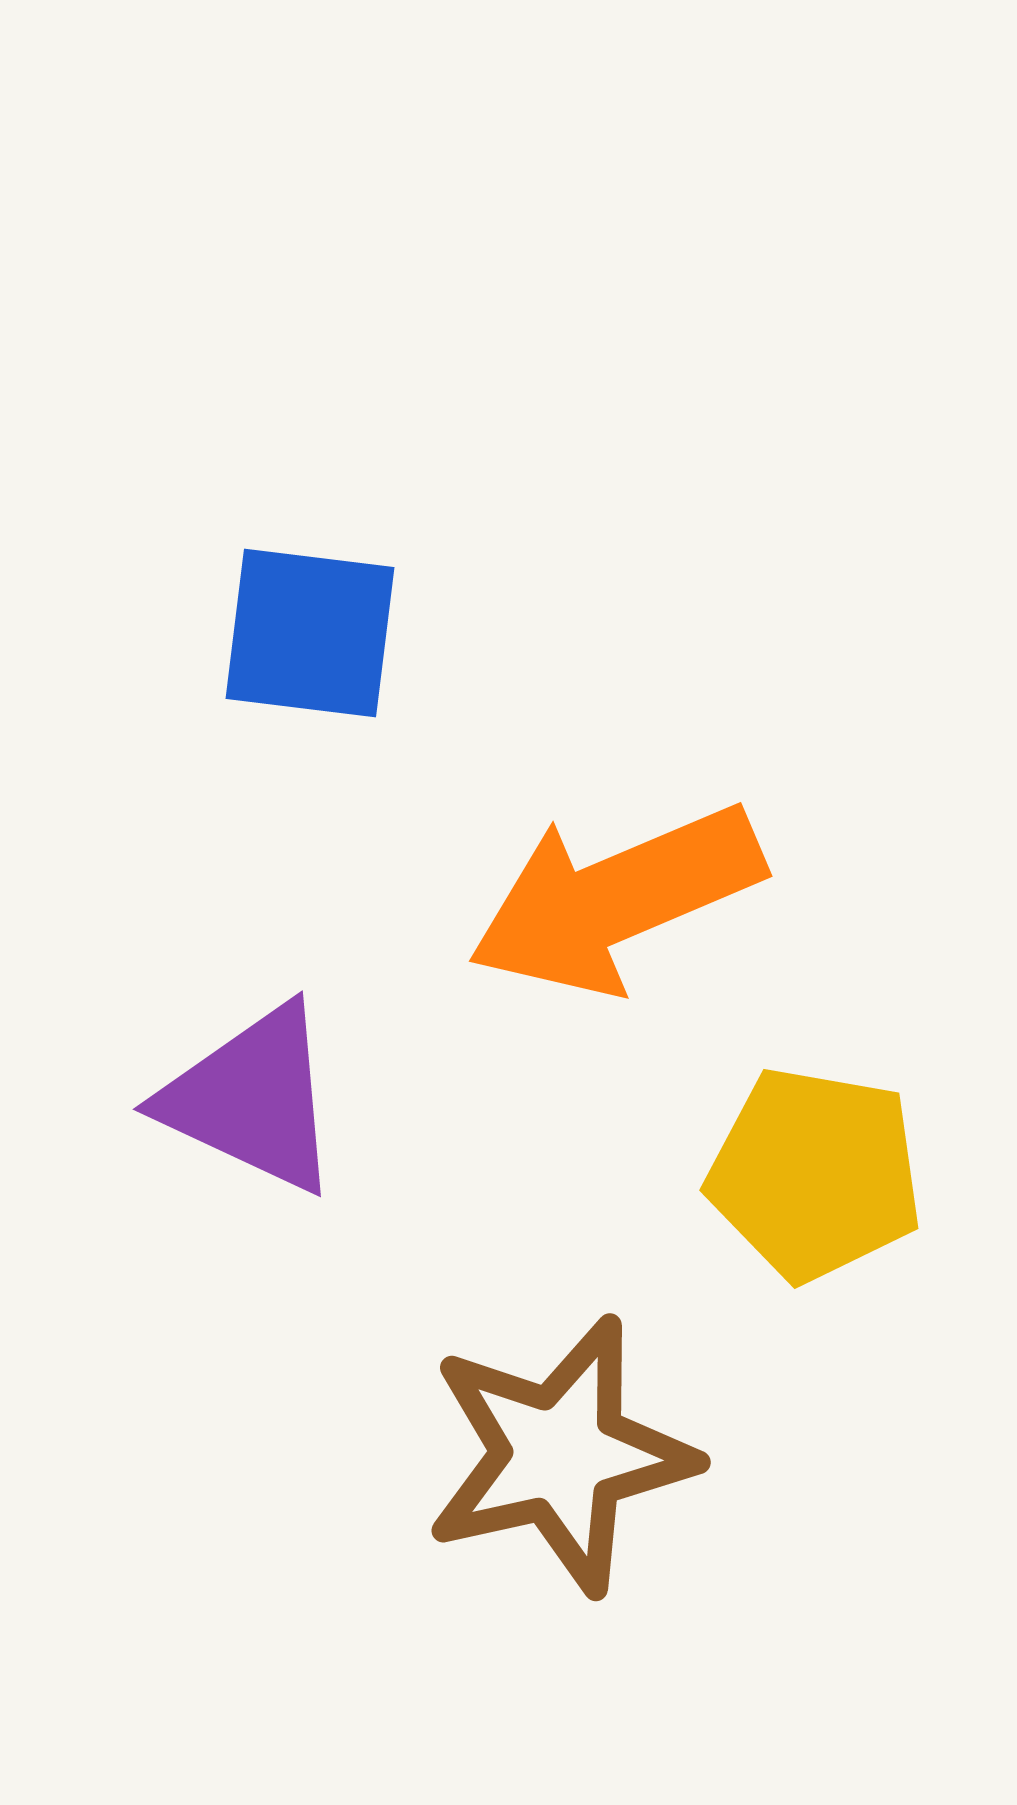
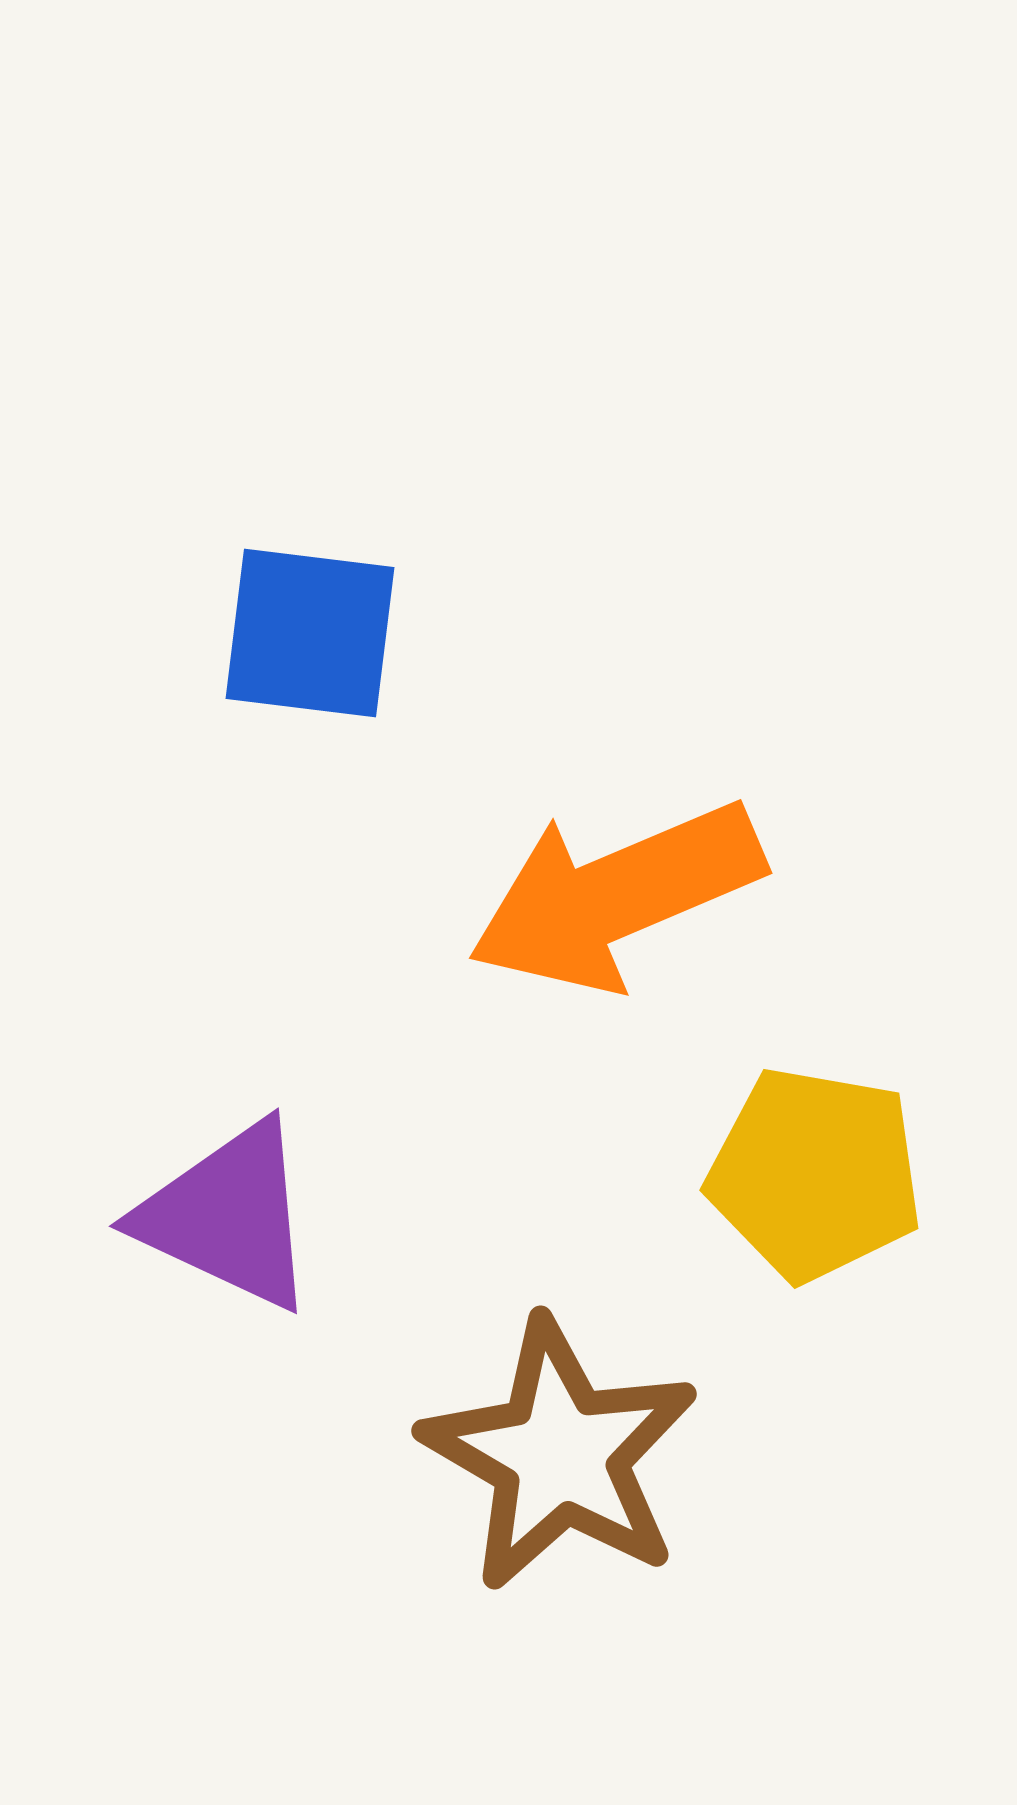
orange arrow: moved 3 px up
purple triangle: moved 24 px left, 117 px down
brown star: rotated 29 degrees counterclockwise
